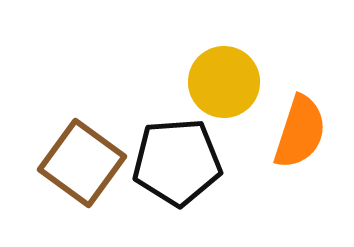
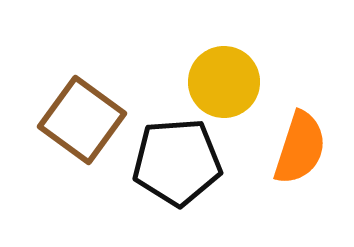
orange semicircle: moved 16 px down
brown square: moved 43 px up
